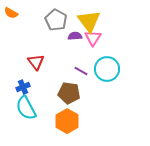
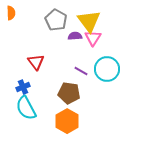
orange semicircle: rotated 120 degrees counterclockwise
